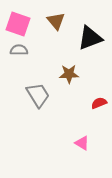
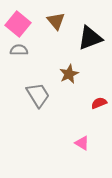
pink square: rotated 20 degrees clockwise
brown star: rotated 24 degrees counterclockwise
